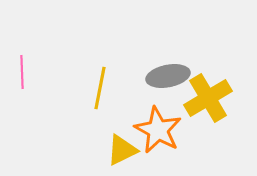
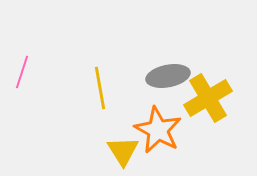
pink line: rotated 20 degrees clockwise
yellow line: rotated 21 degrees counterclockwise
yellow triangle: moved 1 px right, 1 px down; rotated 36 degrees counterclockwise
